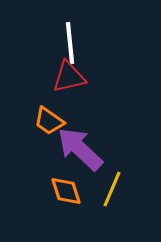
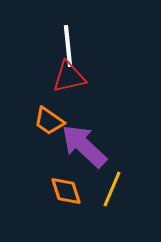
white line: moved 2 px left, 3 px down
purple arrow: moved 4 px right, 3 px up
